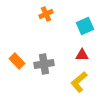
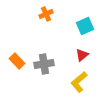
red triangle: rotated 40 degrees counterclockwise
